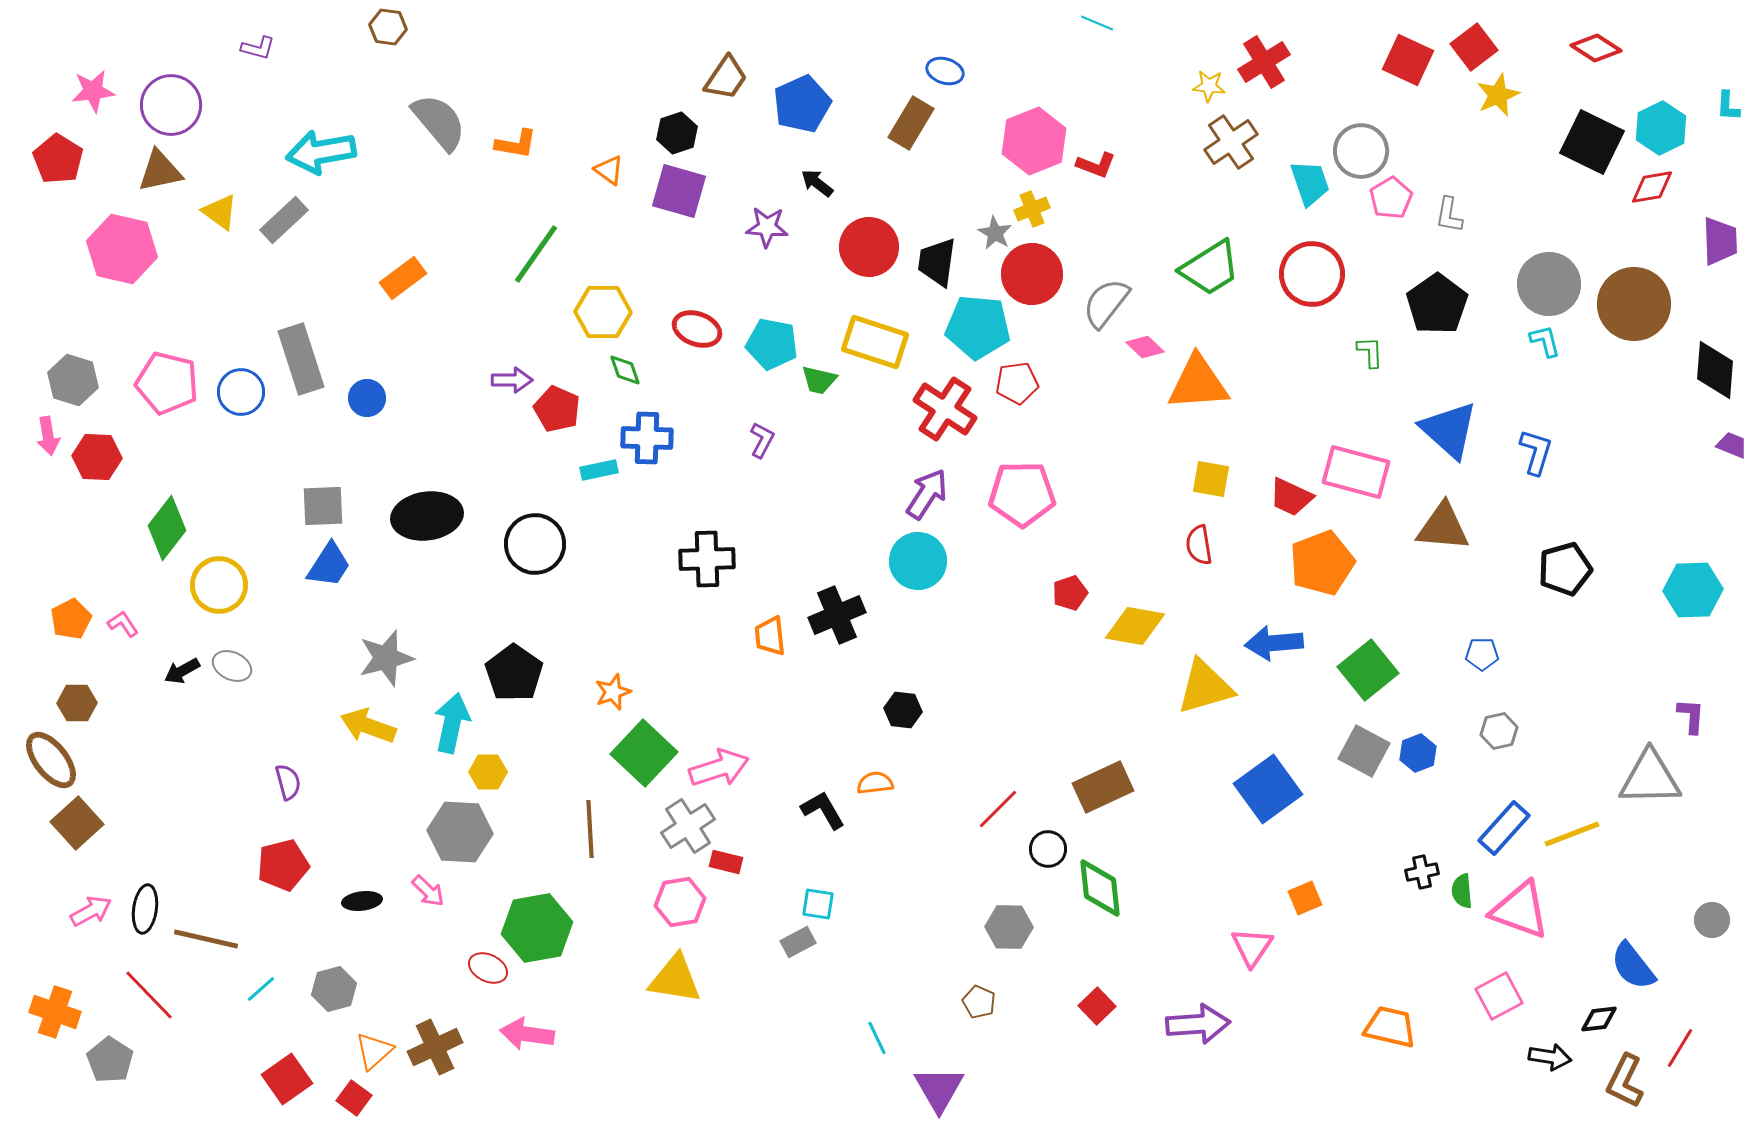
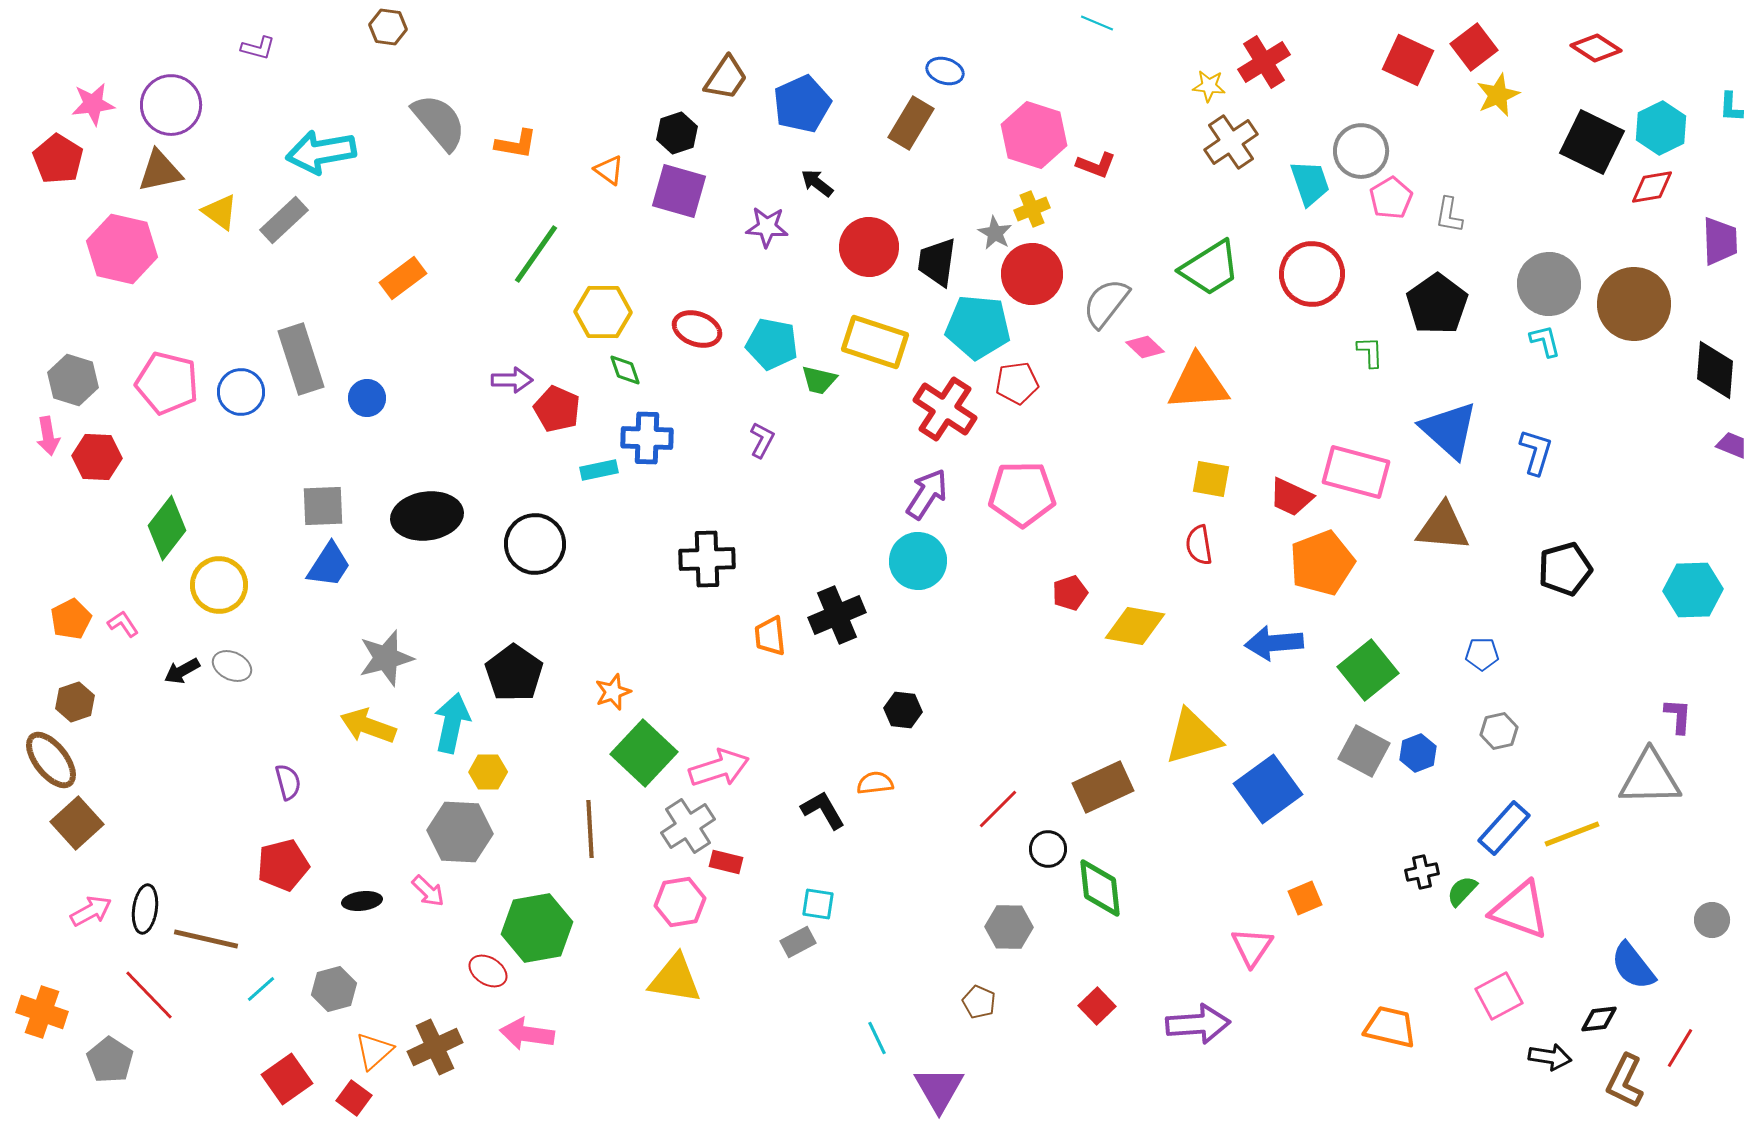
pink star at (93, 91): moved 13 px down
cyan L-shape at (1728, 106): moved 3 px right, 1 px down
pink hexagon at (1034, 141): moved 6 px up; rotated 20 degrees counterclockwise
yellow triangle at (1205, 687): moved 12 px left, 50 px down
brown hexagon at (77, 703): moved 2 px left, 1 px up; rotated 18 degrees counterclockwise
purple L-shape at (1691, 716): moved 13 px left
green semicircle at (1462, 891): rotated 48 degrees clockwise
red ellipse at (488, 968): moved 3 px down; rotated 6 degrees clockwise
orange cross at (55, 1012): moved 13 px left
